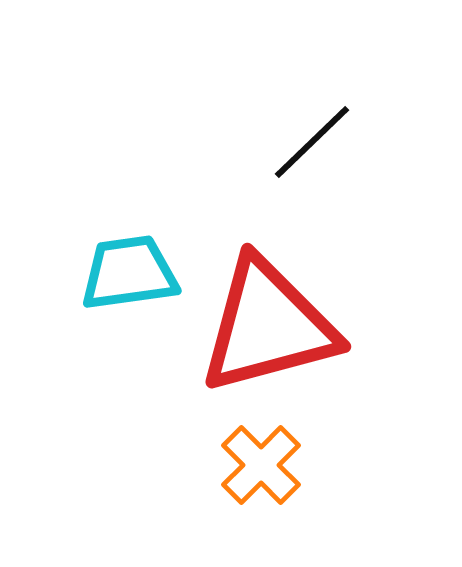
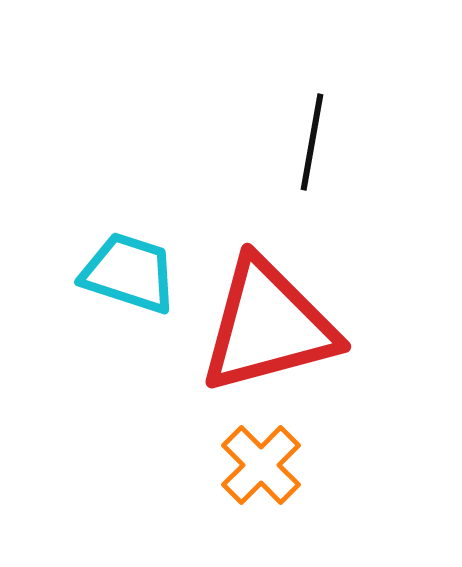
black line: rotated 36 degrees counterclockwise
cyan trapezoid: rotated 26 degrees clockwise
